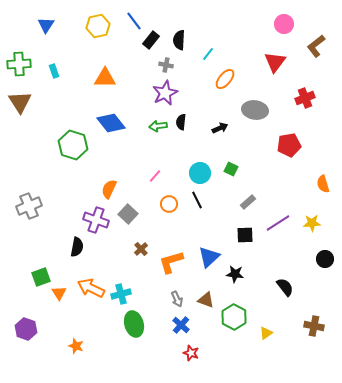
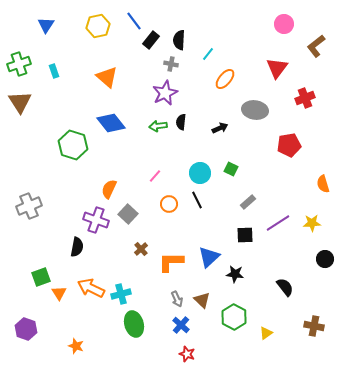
red triangle at (275, 62): moved 2 px right, 6 px down
green cross at (19, 64): rotated 15 degrees counterclockwise
gray cross at (166, 65): moved 5 px right, 1 px up
orange triangle at (105, 78): moved 2 px right, 1 px up; rotated 40 degrees clockwise
orange L-shape at (171, 262): rotated 16 degrees clockwise
brown triangle at (206, 300): moved 4 px left; rotated 24 degrees clockwise
red star at (191, 353): moved 4 px left, 1 px down
